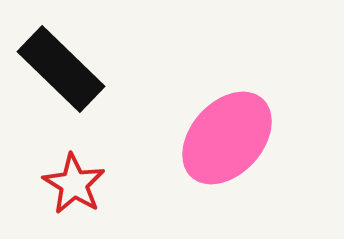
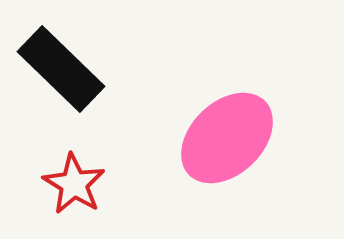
pink ellipse: rotated 4 degrees clockwise
